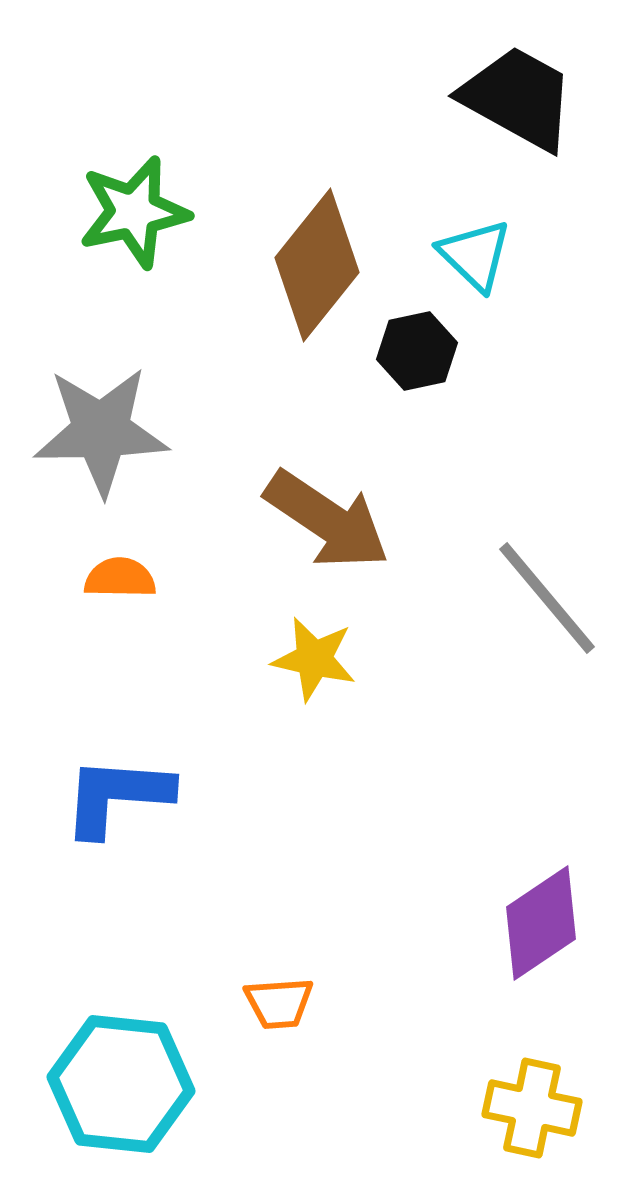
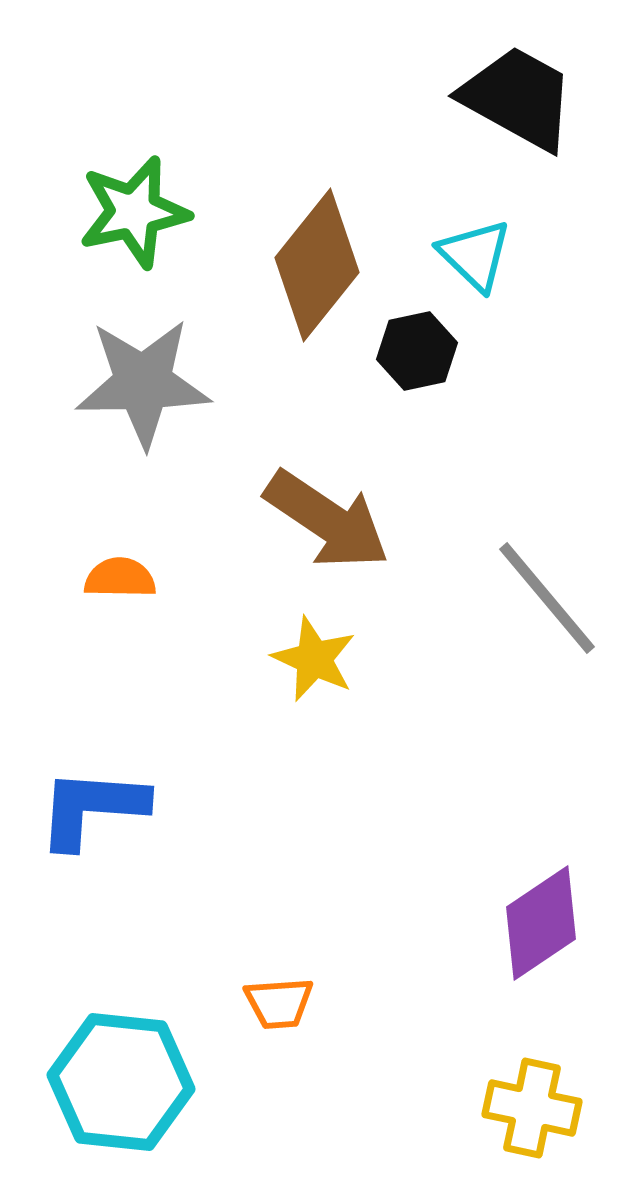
gray star: moved 42 px right, 48 px up
yellow star: rotated 12 degrees clockwise
blue L-shape: moved 25 px left, 12 px down
cyan hexagon: moved 2 px up
